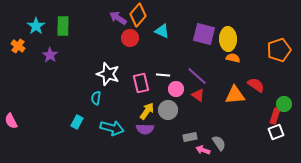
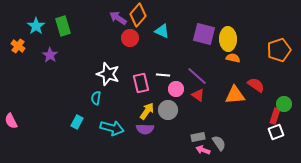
green rectangle: rotated 18 degrees counterclockwise
gray rectangle: moved 8 px right
